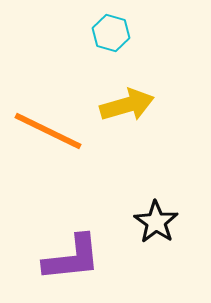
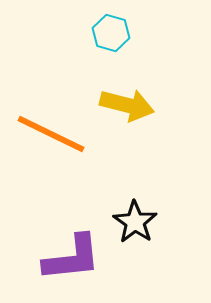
yellow arrow: rotated 30 degrees clockwise
orange line: moved 3 px right, 3 px down
black star: moved 21 px left
